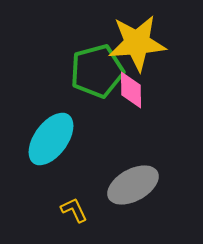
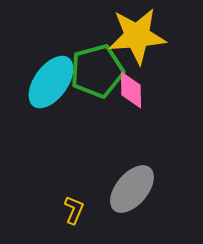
yellow star: moved 7 px up
cyan ellipse: moved 57 px up
gray ellipse: moved 1 px left, 4 px down; rotated 21 degrees counterclockwise
yellow L-shape: rotated 48 degrees clockwise
